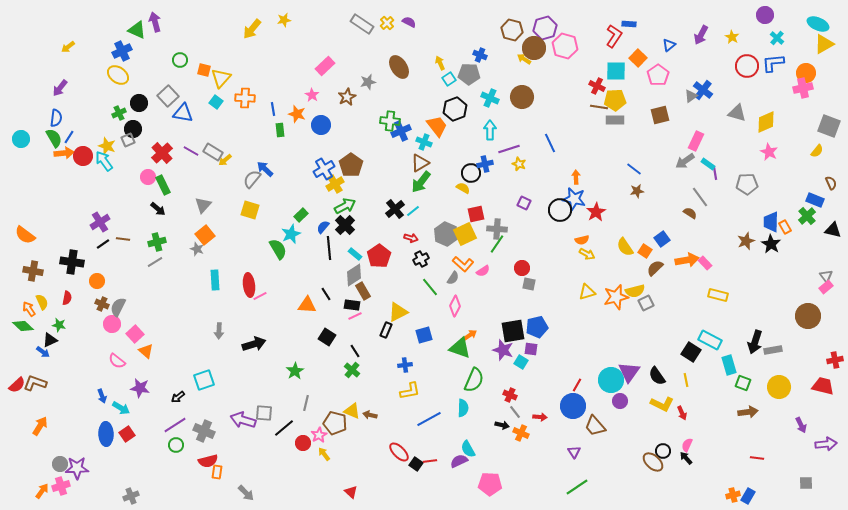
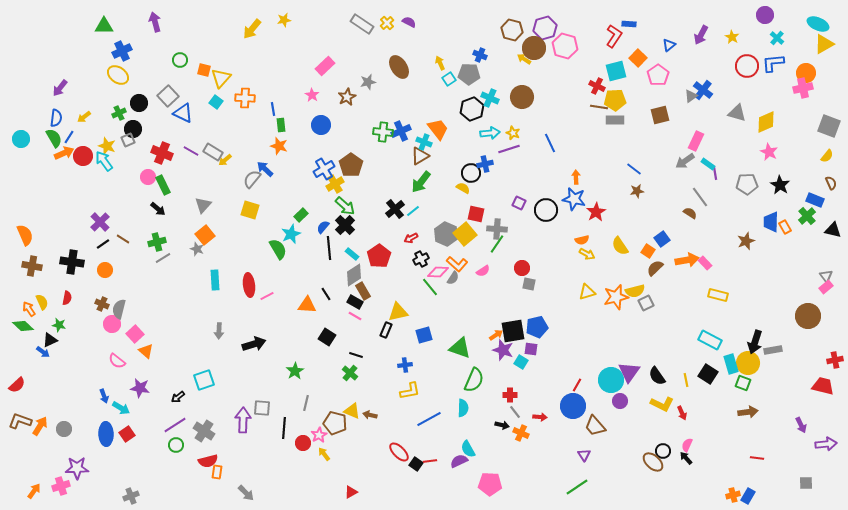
green triangle at (137, 30): moved 33 px left, 4 px up; rotated 24 degrees counterclockwise
yellow arrow at (68, 47): moved 16 px right, 70 px down
cyan square at (616, 71): rotated 15 degrees counterclockwise
black hexagon at (455, 109): moved 17 px right
blue triangle at (183, 113): rotated 15 degrees clockwise
orange star at (297, 114): moved 18 px left, 32 px down
green cross at (390, 121): moved 7 px left, 11 px down
orange trapezoid at (437, 126): moved 1 px right, 3 px down
green rectangle at (280, 130): moved 1 px right, 5 px up
cyan arrow at (490, 130): moved 3 px down; rotated 84 degrees clockwise
yellow semicircle at (817, 151): moved 10 px right, 5 px down
orange arrow at (64, 153): rotated 18 degrees counterclockwise
red cross at (162, 153): rotated 25 degrees counterclockwise
brown triangle at (420, 163): moved 7 px up
yellow star at (519, 164): moved 6 px left, 31 px up
purple square at (524, 203): moved 5 px left
green arrow at (345, 206): rotated 70 degrees clockwise
black circle at (560, 210): moved 14 px left
red square at (476, 214): rotated 24 degrees clockwise
purple cross at (100, 222): rotated 12 degrees counterclockwise
yellow square at (465, 234): rotated 15 degrees counterclockwise
orange semicircle at (25, 235): rotated 150 degrees counterclockwise
red arrow at (411, 238): rotated 136 degrees clockwise
brown line at (123, 239): rotated 24 degrees clockwise
black star at (771, 244): moved 9 px right, 59 px up
yellow semicircle at (625, 247): moved 5 px left, 1 px up
orange square at (645, 251): moved 3 px right
cyan rectangle at (355, 254): moved 3 px left
gray line at (155, 262): moved 8 px right, 4 px up
orange L-shape at (463, 264): moved 6 px left
brown cross at (33, 271): moved 1 px left, 5 px up
orange circle at (97, 281): moved 8 px right, 11 px up
pink line at (260, 296): moved 7 px right
black rectangle at (352, 305): moved 3 px right, 3 px up; rotated 21 degrees clockwise
pink diamond at (455, 306): moved 17 px left, 34 px up; rotated 65 degrees clockwise
gray semicircle at (118, 307): moved 1 px right, 2 px down; rotated 12 degrees counterclockwise
yellow triangle at (398, 312): rotated 15 degrees clockwise
pink line at (355, 316): rotated 56 degrees clockwise
orange arrow at (470, 335): moved 26 px right
black line at (355, 351): moved 1 px right, 4 px down; rotated 40 degrees counterclockwise
black square at (691, 352): moved 17 px right, 22 px down
cyan rectangle at (729, 365): moved 2 px right, 1 px up
green cross at (352, 370): moved 2 px left, 3 px down
brown L-shape at (35, 383): moved 15 px left, 38 px down
yellow circle at (779, 387): moved 31 px left, 24 px up
red cross at (510, 395): rotated 24 degrees counterclockwise
blue arrow at (102, 396): moved 2 px right
gray square at (264, 413): moved 2 px left, 5 px up
purple arrow at (243, 420): rotated 75 degrees clockwise
black line at (284, 428): rotated 45 degrees counterclockwise
gray cross at (204, 431): rotated 10 degrees clockwise
purple triangle at (574, 452): moved 10 px right, 3 px down
gray circle at (60, 464): moved 4 px right, 35 px up
orange arrow at (42, 491): moved 8 px left
red triangle at (351, 492): rotated 48 degrees clockwise
